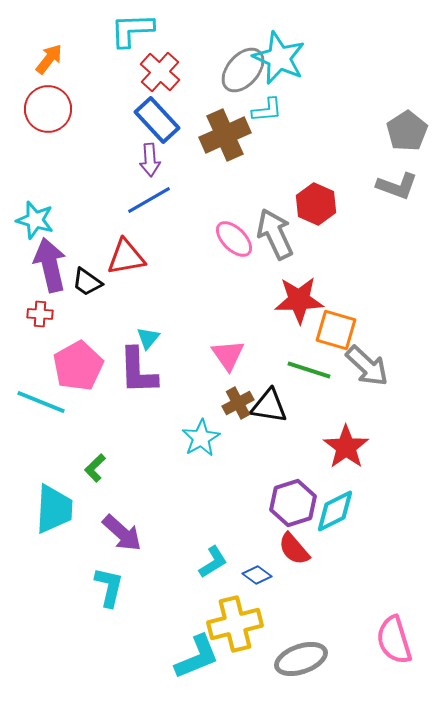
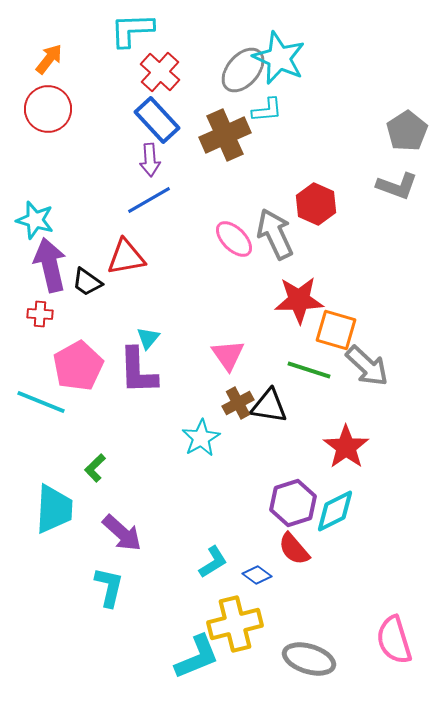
gray ellipse at (301, 659): moved 8 px right; rotated 36 degrees clockwise
